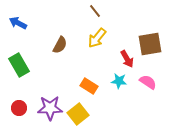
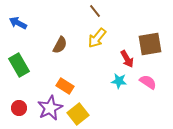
orange rectangle: moved 24 px left
purple star: rotated 25 degrees counterclockwise
